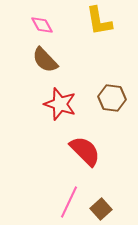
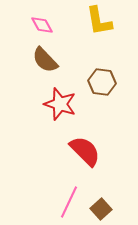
brown hexagon: moved 10 px left, 16 px up
